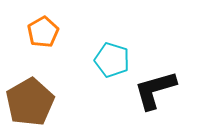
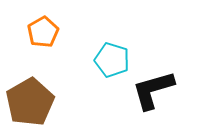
black L-shape: moved 2 px left
